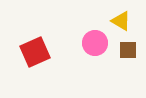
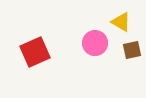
yellow triangle: moved 1 px down
brown square: moved 4 px right; rotated 12 degrees counterclockwise
